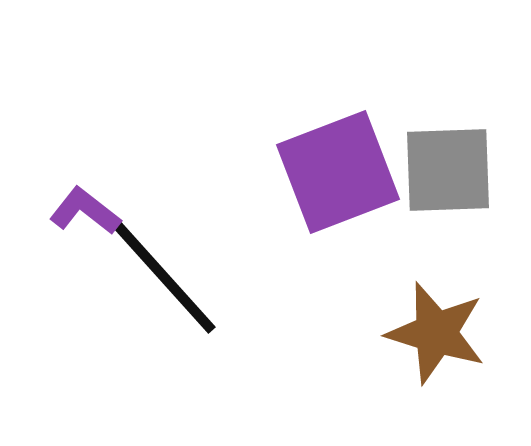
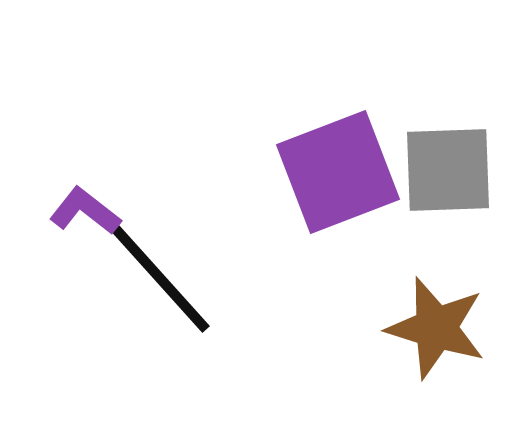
black line: moved 6 px left, 1 px up
brown star: moved 5 px up
